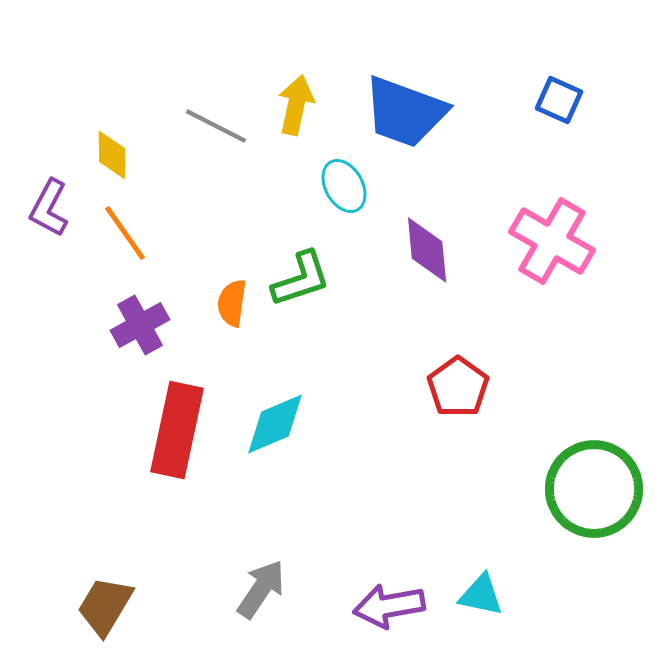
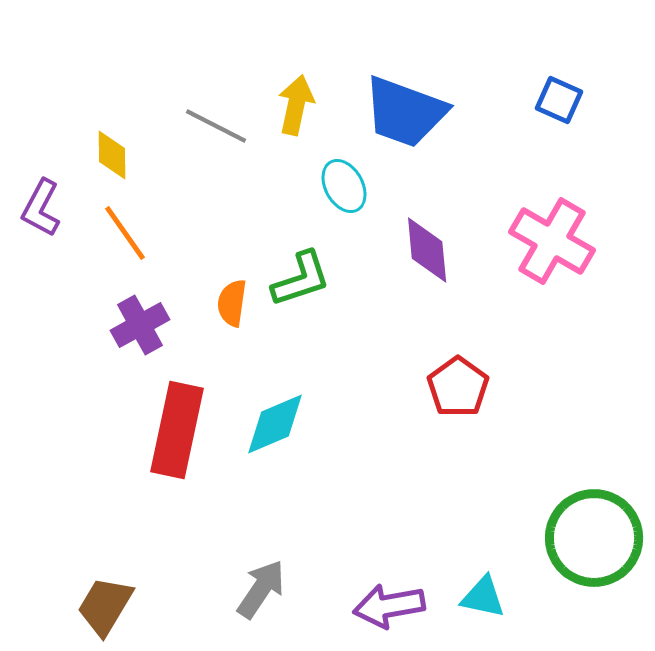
purple L-shape: moved 8 px left
green circle: moved 49 px down
cyan triangle: moved 2 px right, 2 px down
